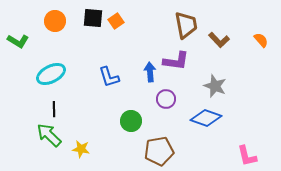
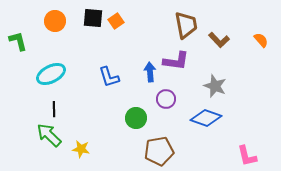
green L-shape: rotated 135 degrees counterclockwise
green circle: moved 5 px right, 3 px up
